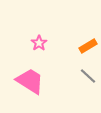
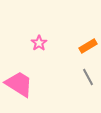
gray line: moved 1 px down; rotated 18 degrees clockwise
pink trapezoid: moved 11 px left, 3 px down
